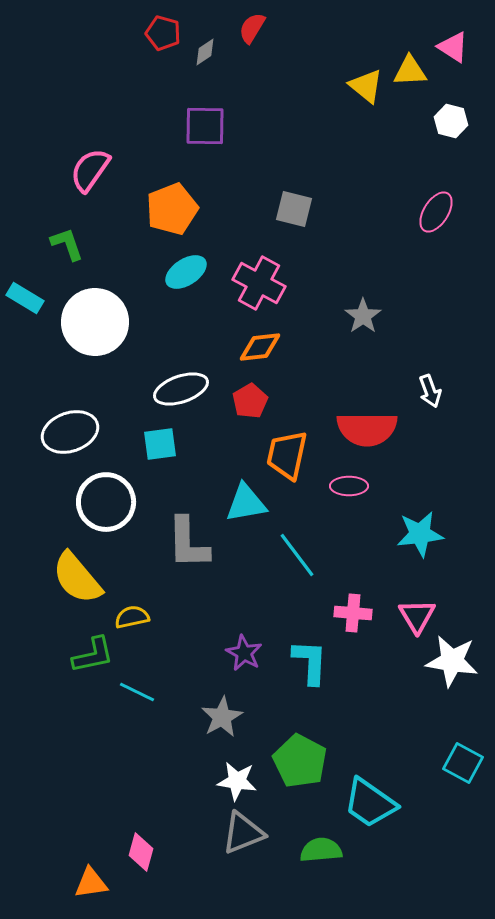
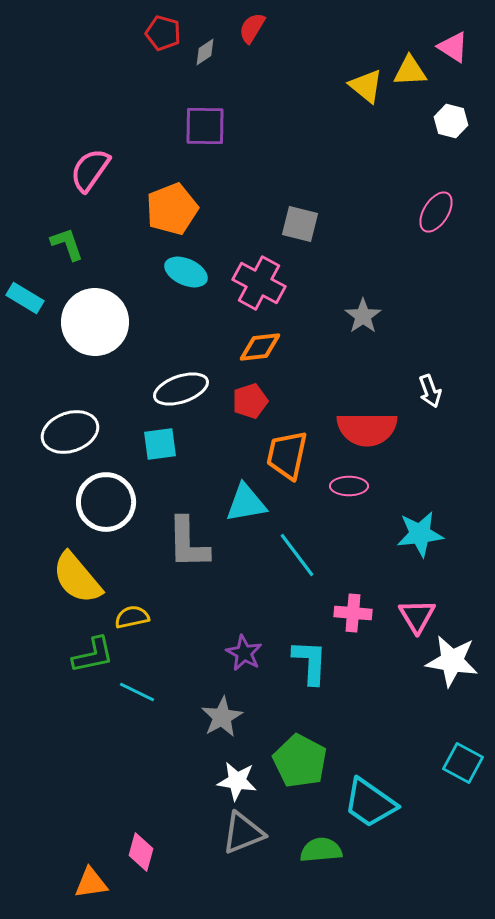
gray square at (294, 209): moved 6 px right, 15 px down
cyan ellipse at (186, 272): rotated 57 degrees clockwise
red pentagon at (250, 401): rotated 12 degrees clockwise
